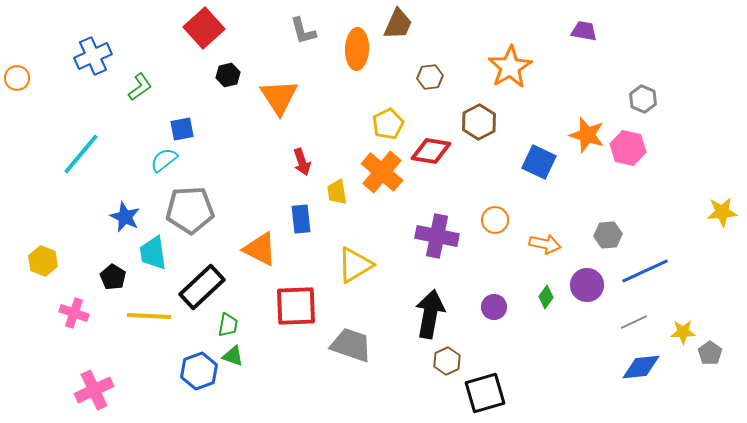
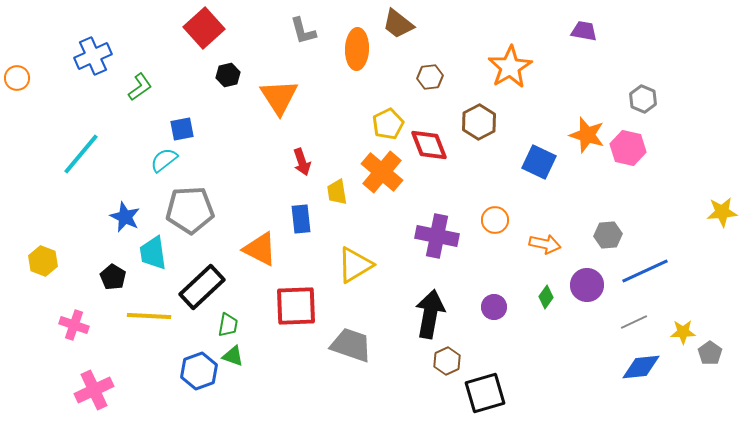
brown trapezoid at (398, 24): rotated 104 degrees clockwise
red diamond at (431, 151): moved 2 px left, 6 px up; rotated 60 degrees clockwise
pink cross at (74, 313): moved 12 px down
